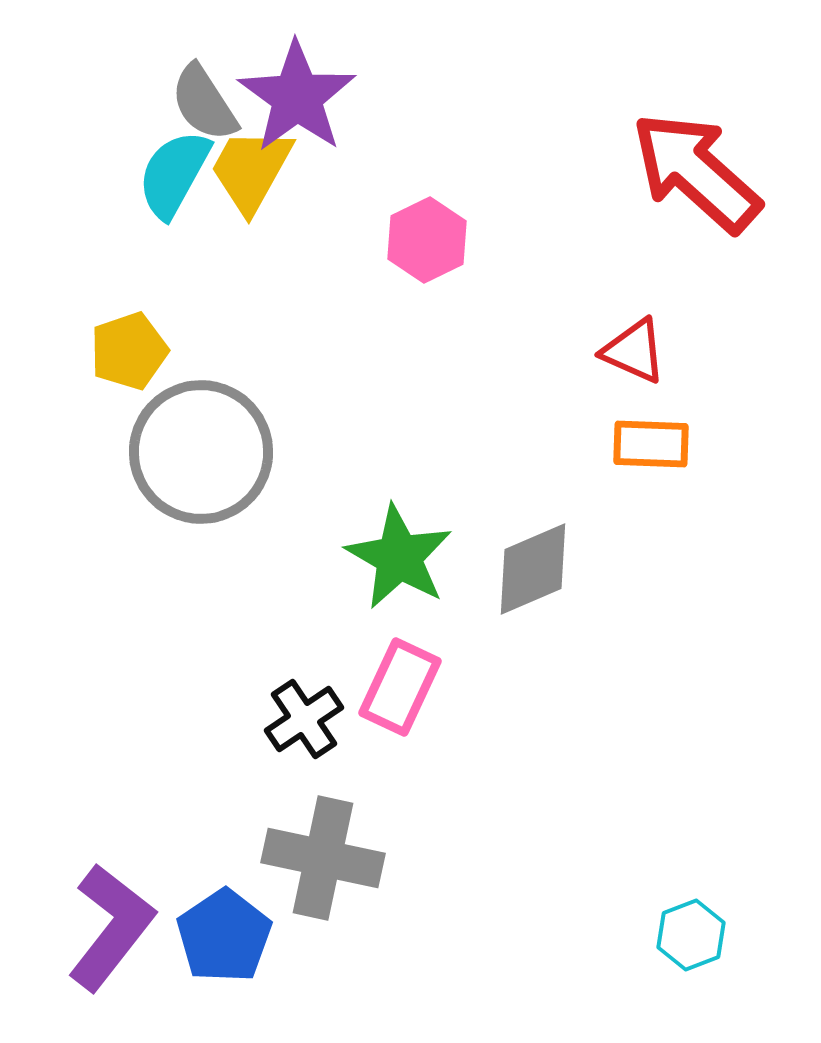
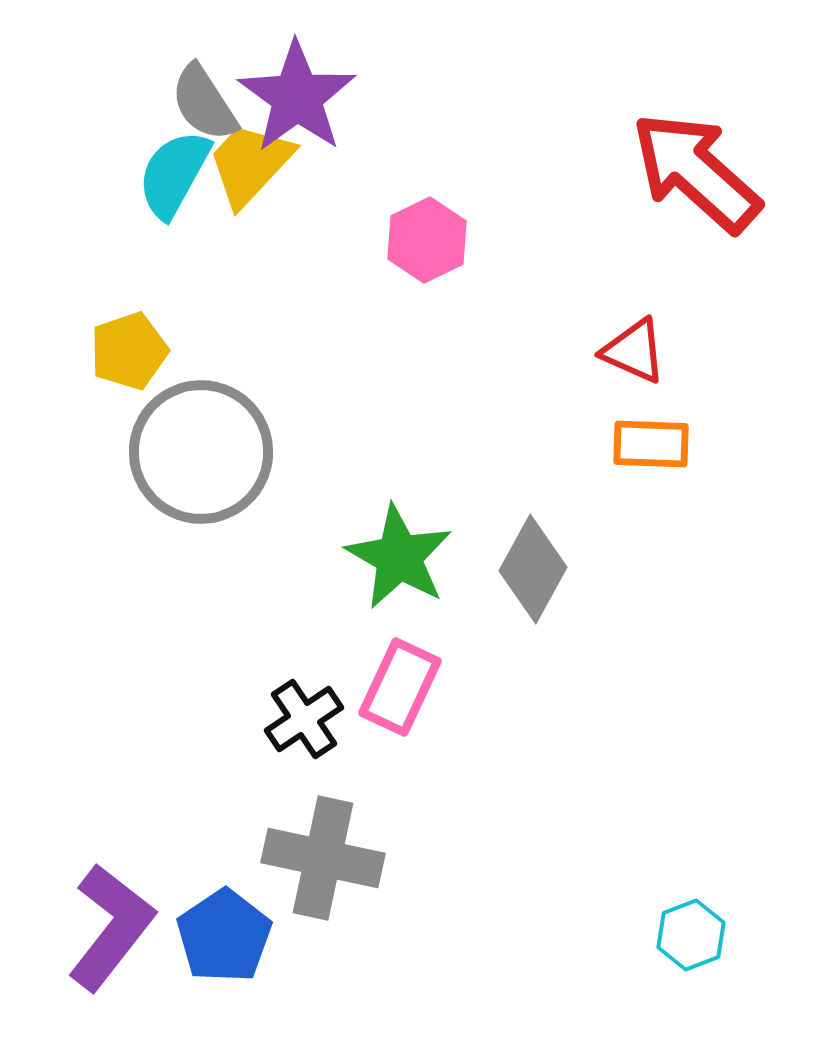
yellow trapezoid: moved 1 px left, 6 px up; rotated 14 degrees clockwise
gray diamond: rotated 38 degrees counterclockwise
